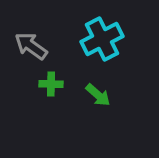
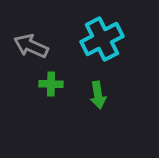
gray arrow: rotated 12 degrees counterclockwise
green arrow: rotated 40 degrees clockwise
